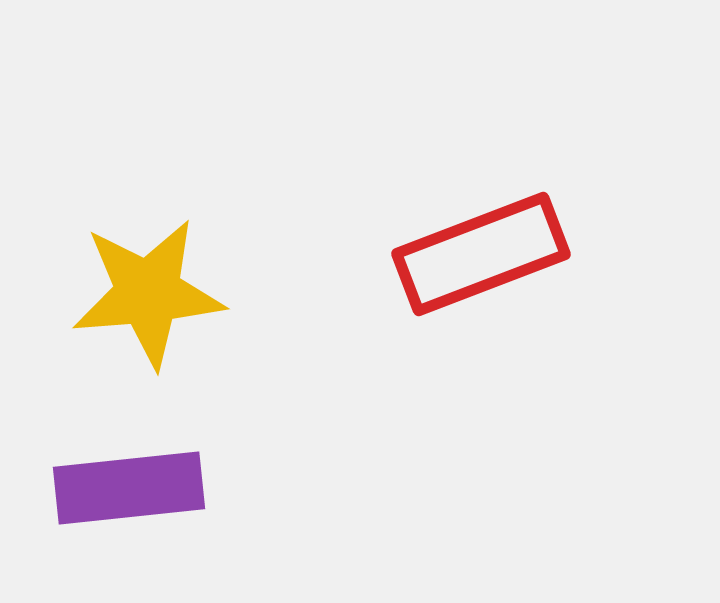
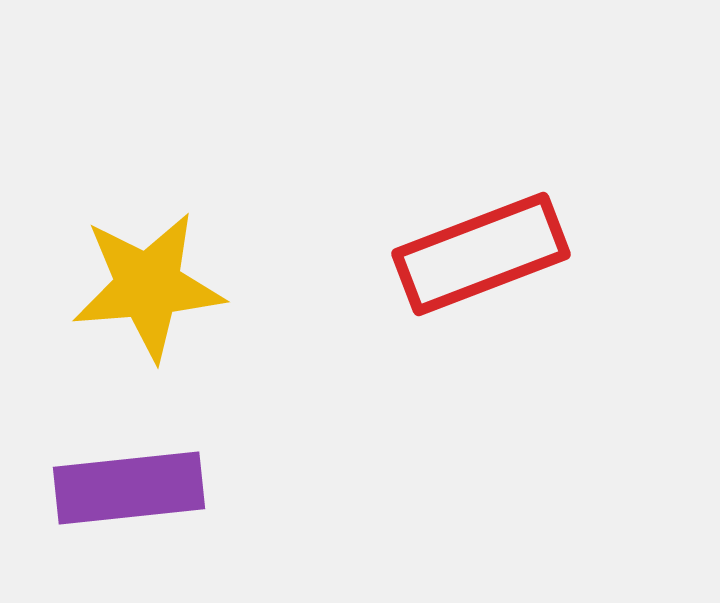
yellow star: moved 7 px up
